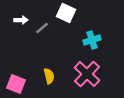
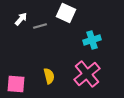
white arrow: moved 1 px up; rotated 48 degrees counterclockwise
gray line: moved 2 px left, 2 px up; rotated 24 degrees clockwise
pink cross: rotated 8 degrees clockwise
pink square: rotated 18 degrees counterclockwise
